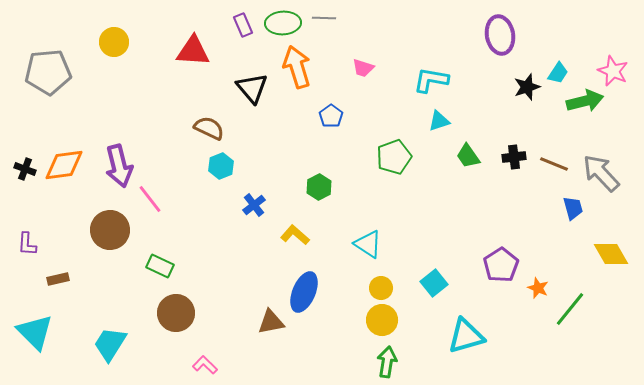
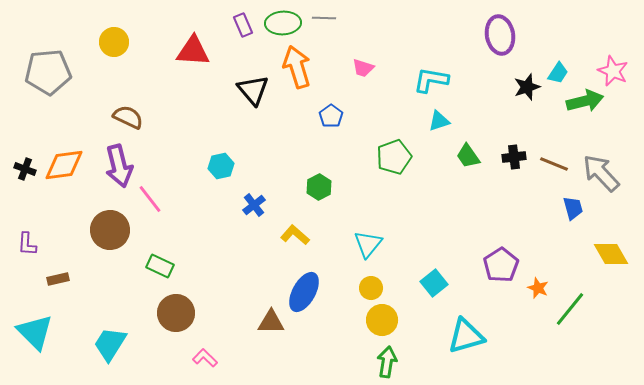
black triangle at (252, 88): moved 1 px right, 2 px down
brown semicircle at (209, 128): moved 81 px left, 11 px up
cyan hexagon at (221, 166): rotated 10 degrees clockwise
cyan triangle at (368, 244): rotated 36 degrees clockwise
yellow circle at (381, 288): moved 10 px left
blue ellipse at (304, 292): rotated 6 degrees clockwise
brown triangle at (271, 322): rotated 12 degrees clockwise
pink L-shape at (205, 365): moved 7 px up
